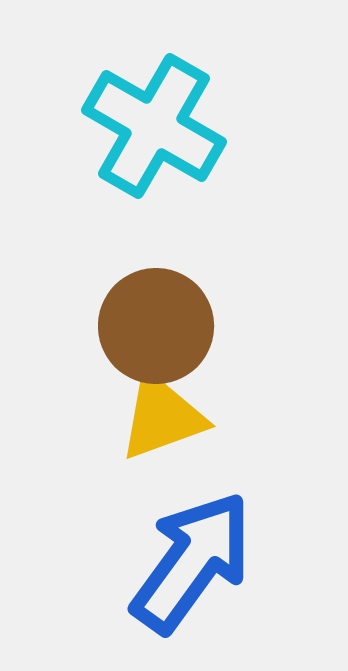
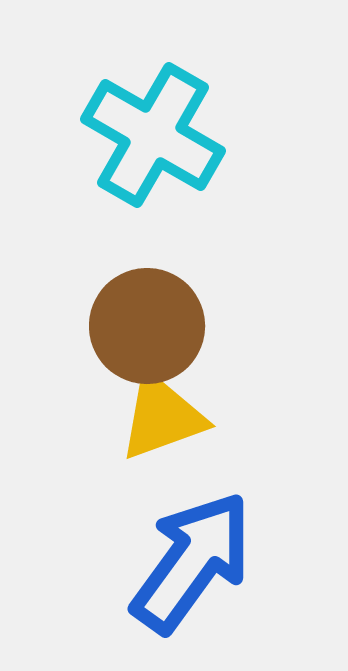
cyan cross: moved 1 px left, 9 px down
brown circle: moved 9 px left
